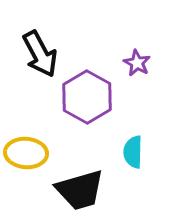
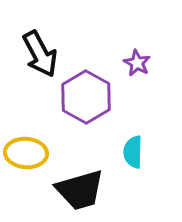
purple hexagon: moved 1 px left
